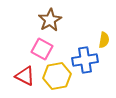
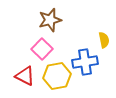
brown star: rotated 15 degrees clockwise
yellow semicircle: rotated 21 degrees counterclockwise
pink square: rotated 15 degrees clockwise
blue cross: moved 2 px down
